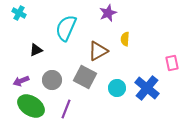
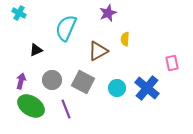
gray square: moved 2 px left, 5 px down
purple arrow: rotated 126 degrees clockwise
purple line: rotated 42 degrees counterclockwise
